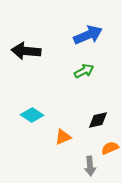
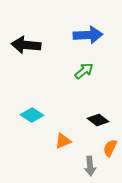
blue arrow: rotated 20 degrees clockwise
black arrow: moved 6 px up
green arrow: rotated 12 degrees counterclockwise
black diamond: rotated 50 degrees clockwise
orange triangle: moved 4 px down
orange semicircle: rotated 42 degrees counterclockwise
